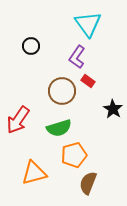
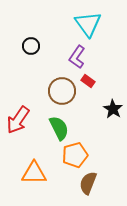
green semicircle: rotated 100 degrees counterclockwise
orange pentagon: moved 1 px right
orange triangle: rotated 16 degrees clockwise
